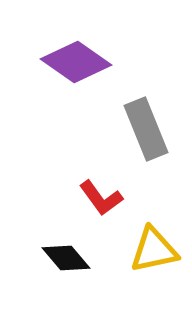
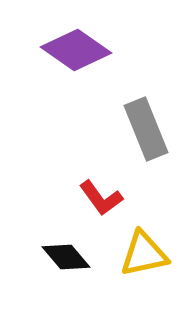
purple diamond: moved 12 px up
yellow triangle: moved 10 px left, 4 px down
black diamond: moved 1 px up
